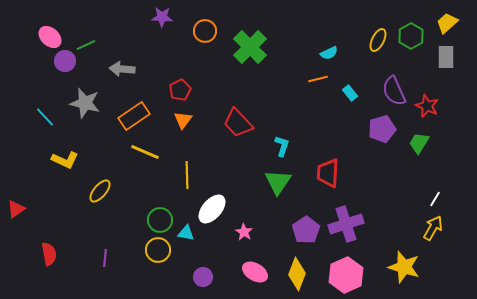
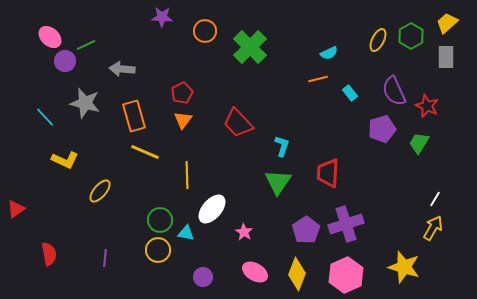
red pentagon at (180, 90): moved 2 px right, 3 px down
orange rectangle at (134, 116): rotated 72 degrees counterclockwise
